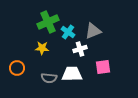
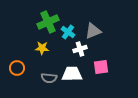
pink square: moved 2 px left
